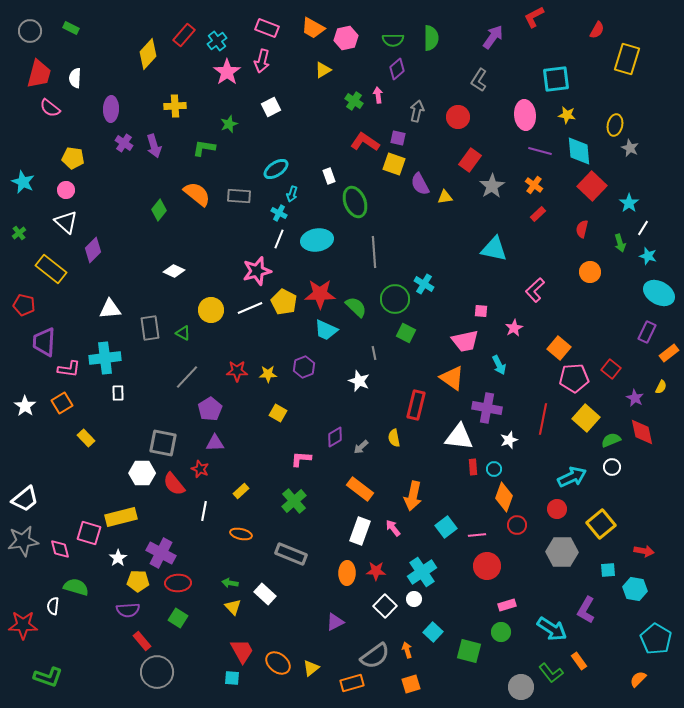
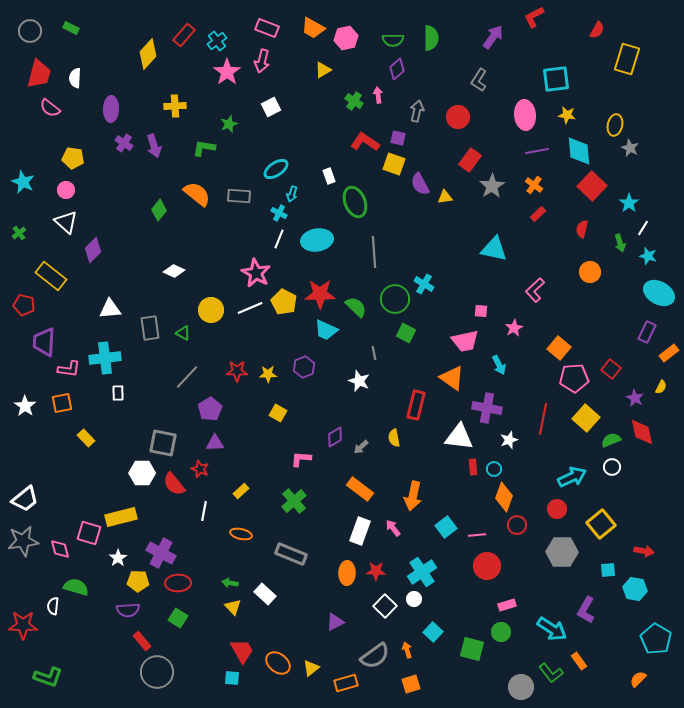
purple line at (540, 151): moved 3 px left; rotated 25 degrees counterclockwise
yellow rectangle at (51, 269): moved 7 px down
pink star at (257, 271): moved 1 px left, 2 px down; rotated 28 degrees counterclockwise
orange square at (62, 403): rotated 20 degrees clockwise
green square at (469, 651): moved 3 px right, 2 px up
orange rectangle at (352, 683): moved 6 px left
